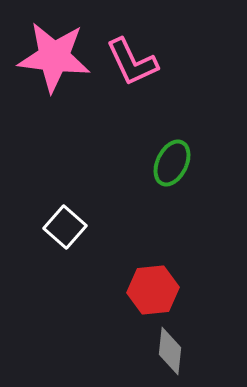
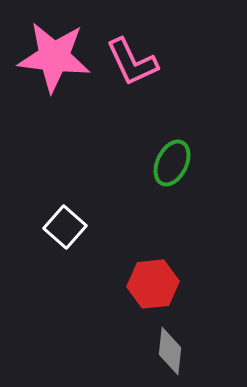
red hexagon: moved 6 px up
